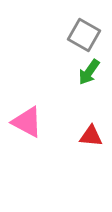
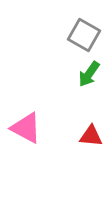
green arrow: moved 2 px down
pink triangle: moved 1 px left, 6 px down
